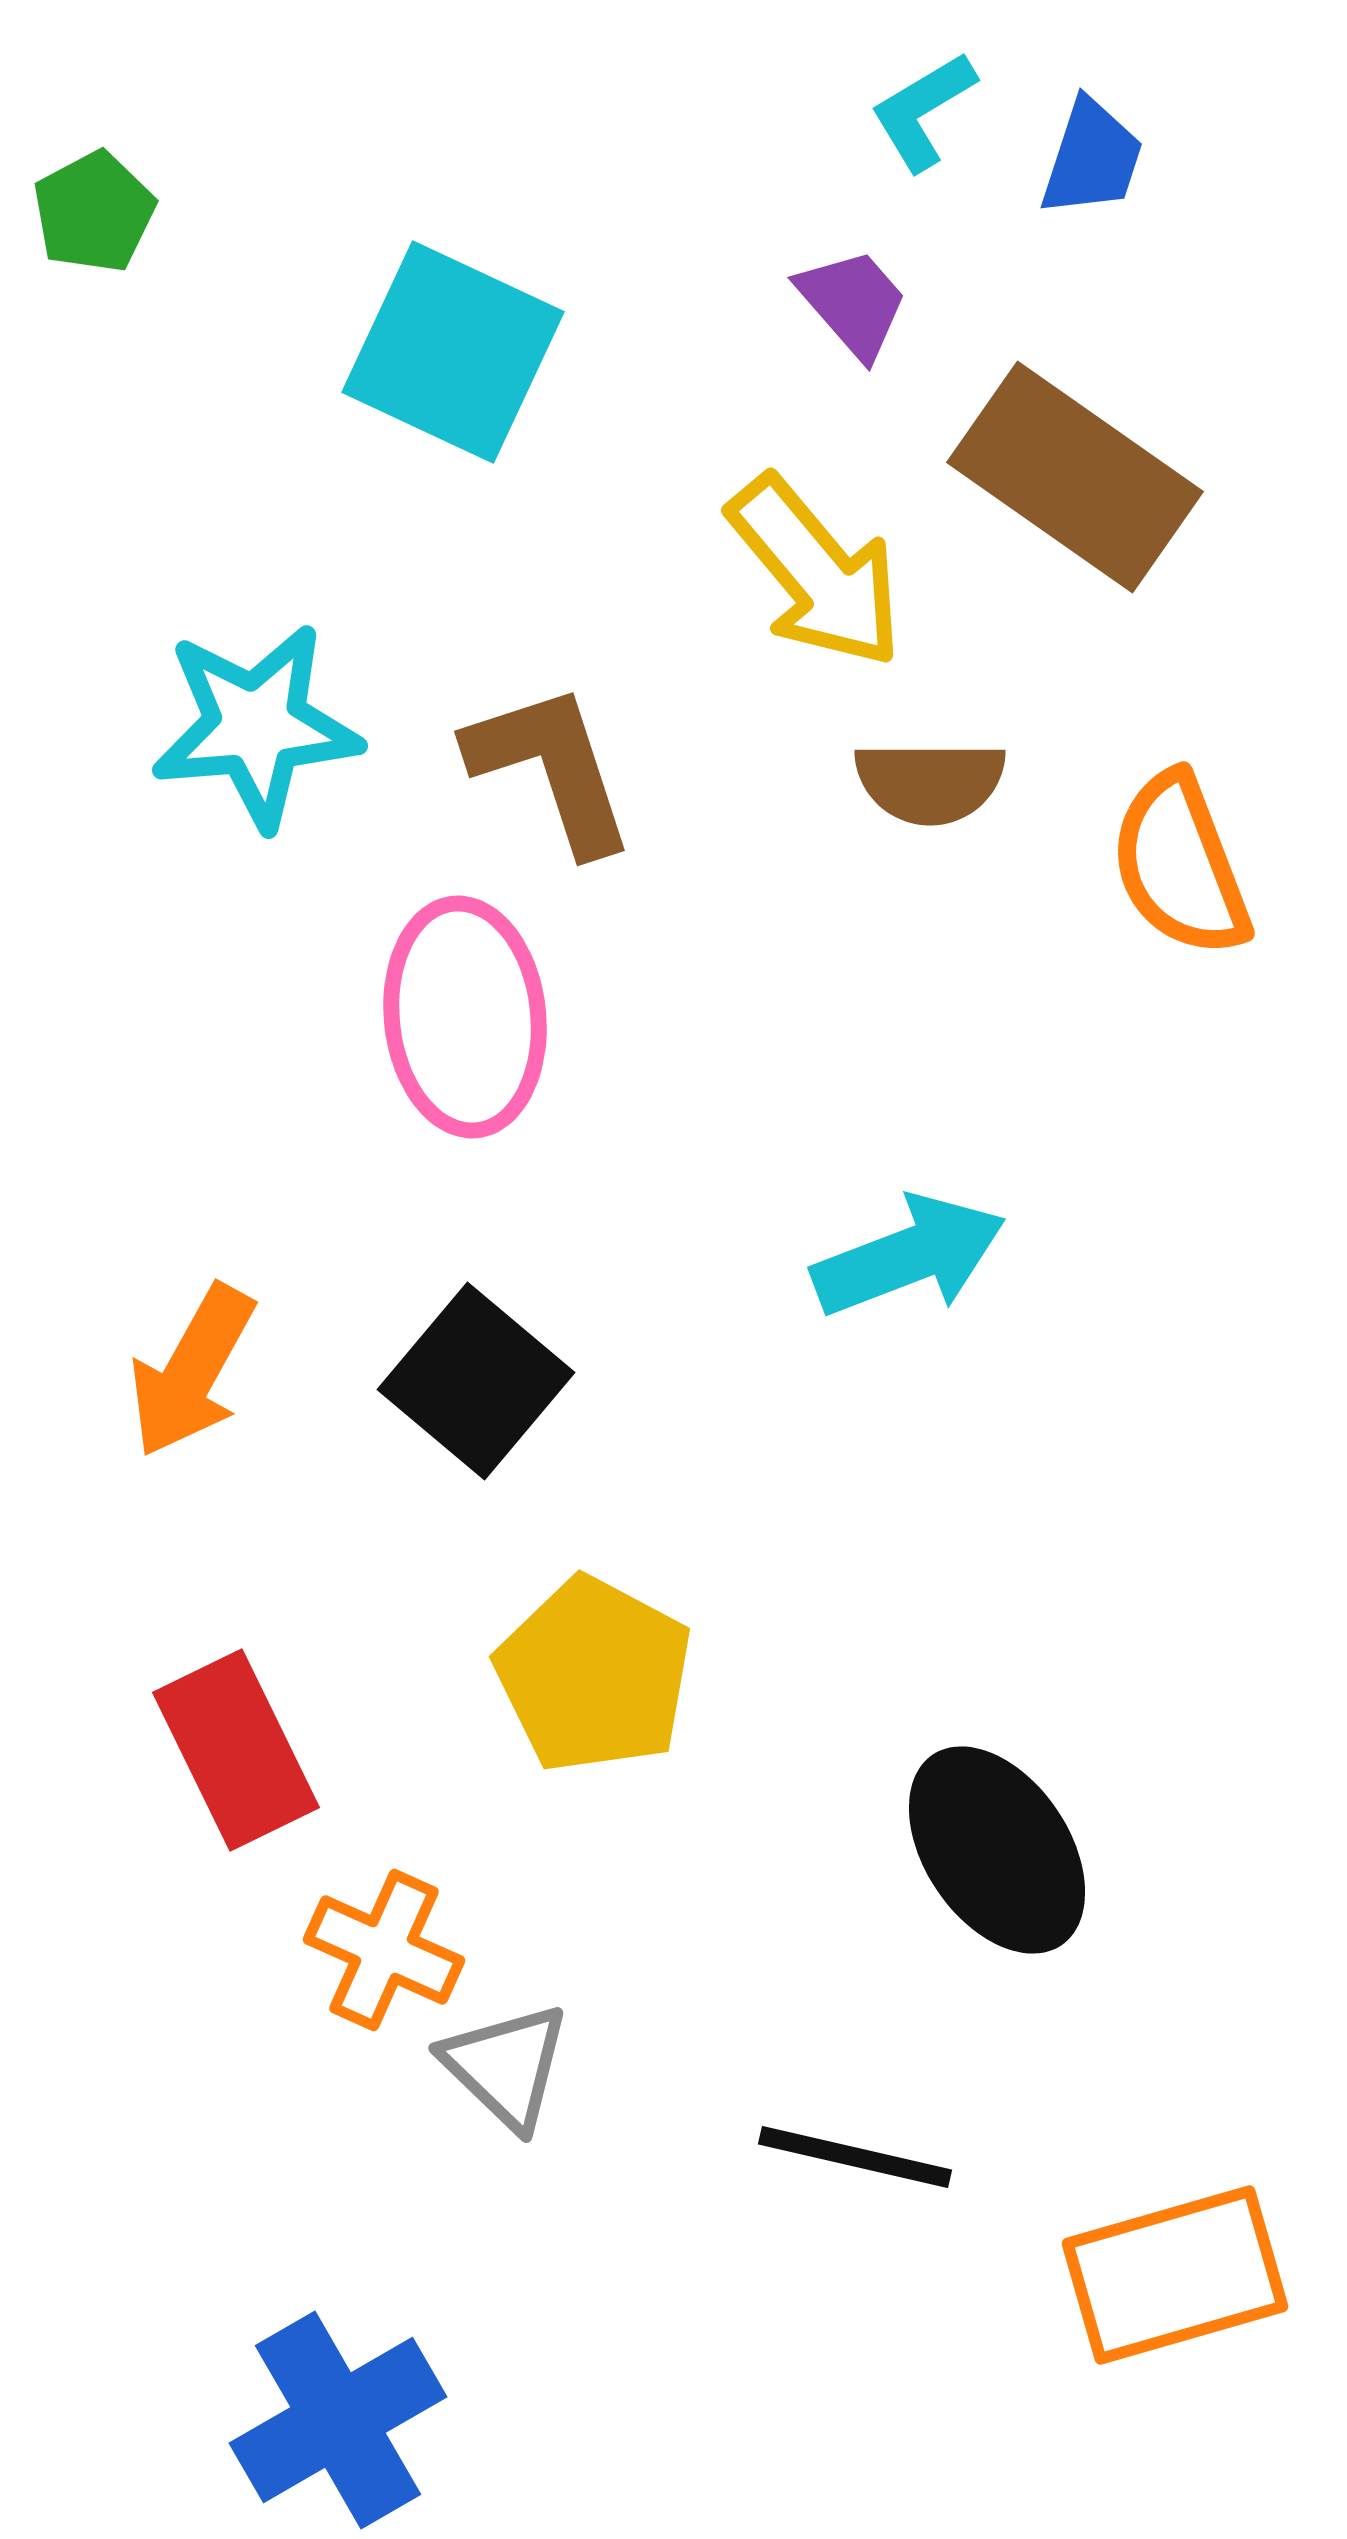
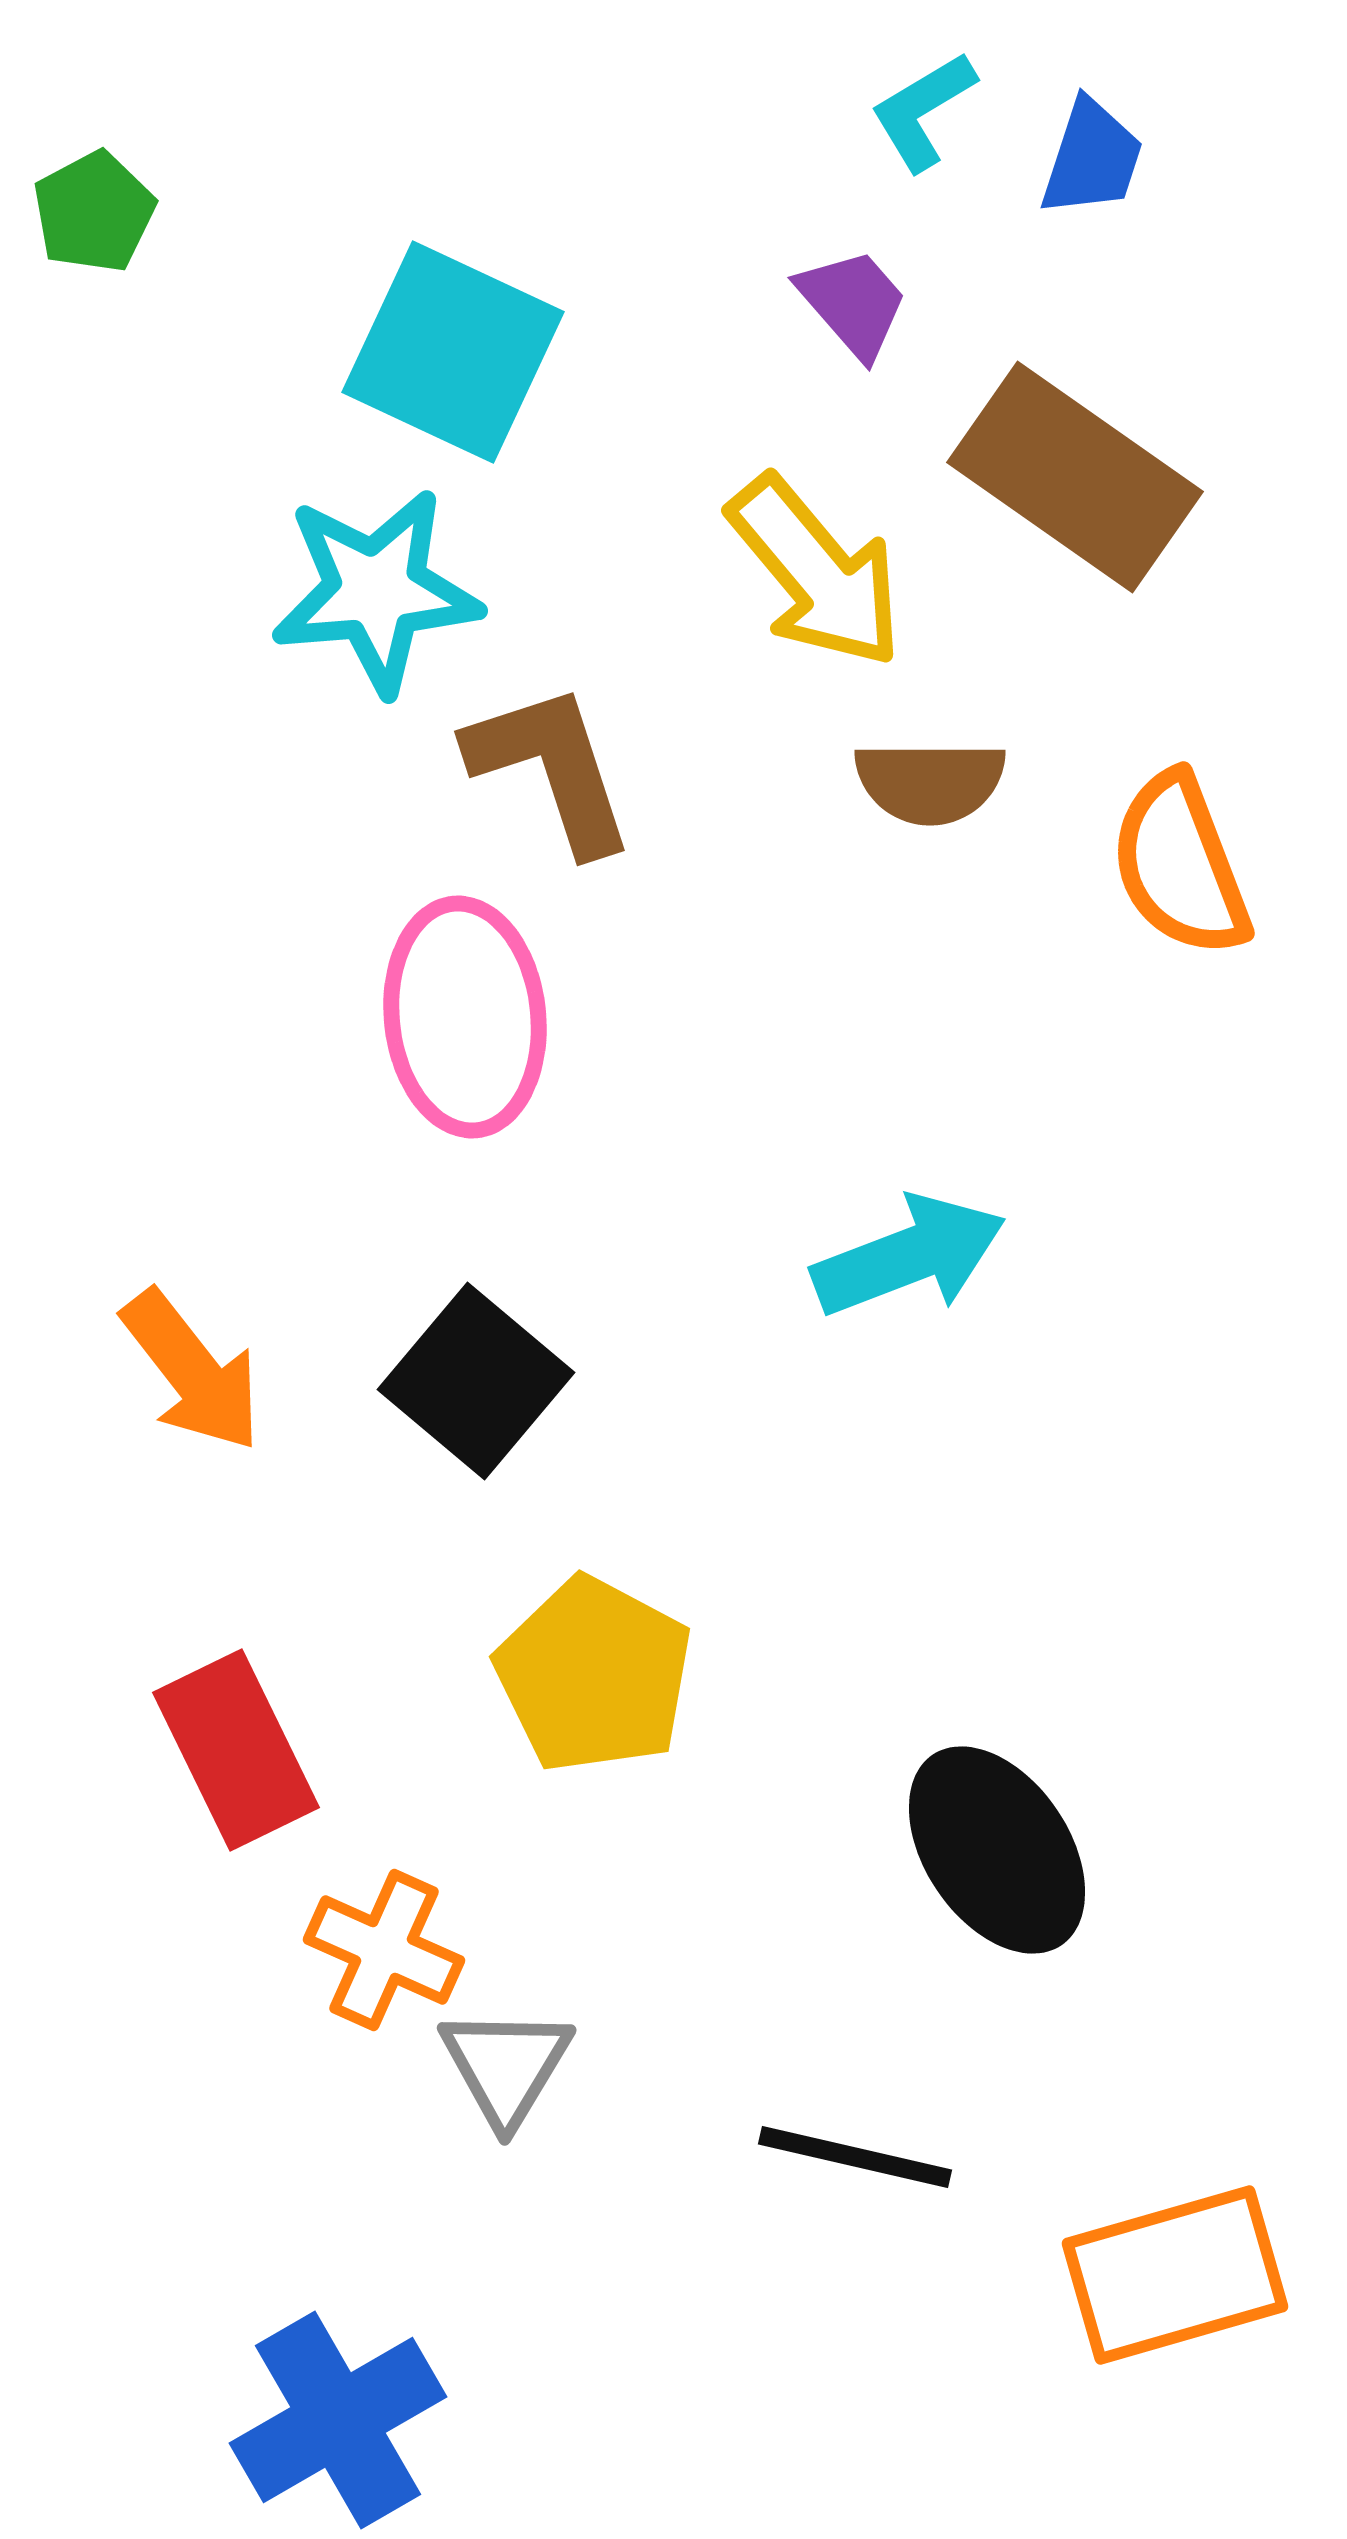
cyan star: moved 120 px right, 135 px up
orange arrow: rotated 67 degrees counterclockwise
gray triangle: rotated 17 degrees clockwise
